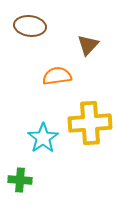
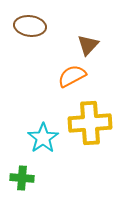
orange semicircle: moved 15 px right; rotated 20 degrees counterclockwise
green cross: moved 2 px right, 2 px up
